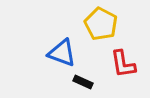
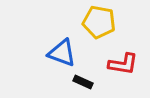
yellow pentagon: moved 2 px left, 2 px up; rotated 16 degrees counterclockwise
red L-shape: rotated 72 degrees counterclockwise
